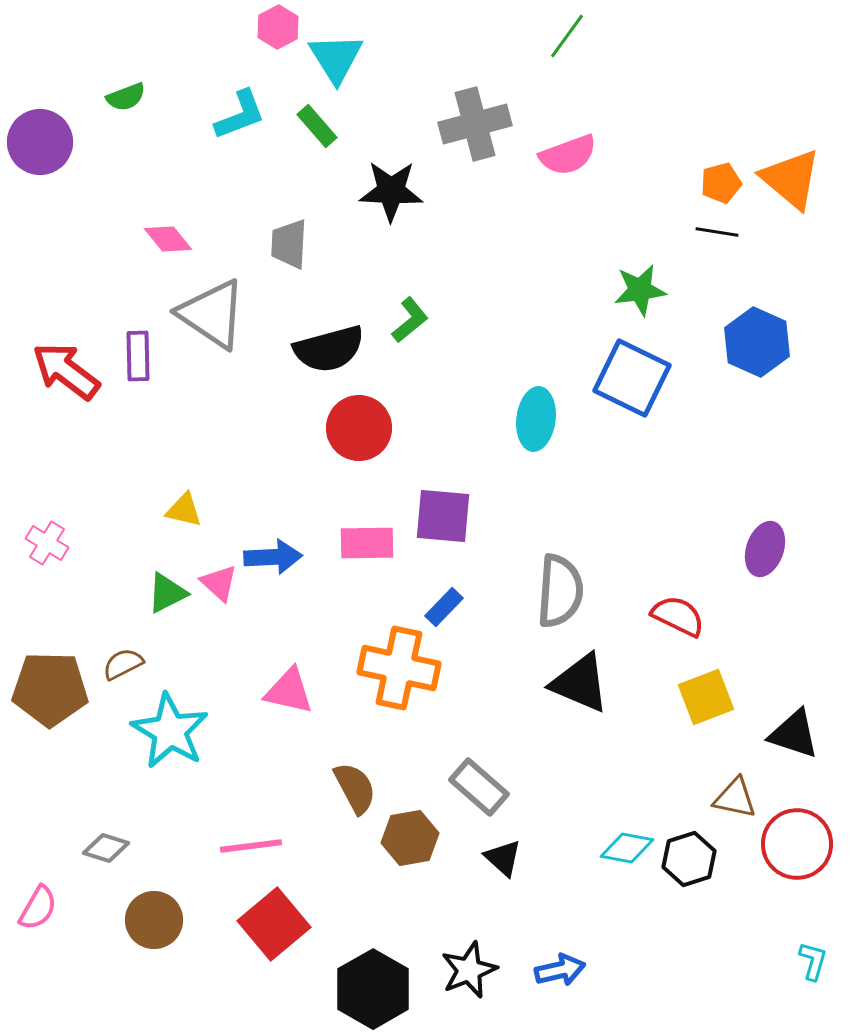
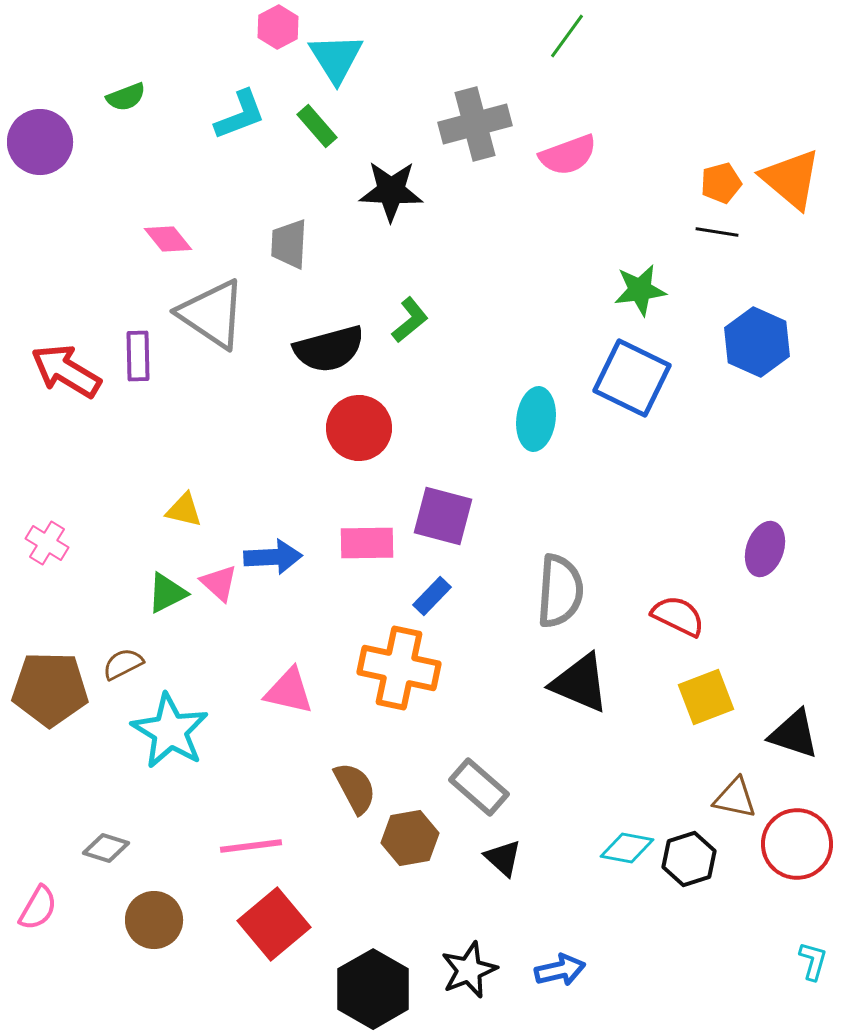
red arrow at (66, 371): rotated 6 degrees counterclockwise
purple square at (443, 516): rotated 10 degrees clockwise
blue rectangle at (444, 607): moved 12 px left, 11 px up
